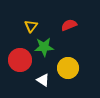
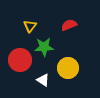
yellow triangle: moved 1 px left
